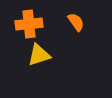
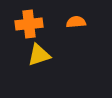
orange semicircle: rotated 60 degrees counterclockwise
